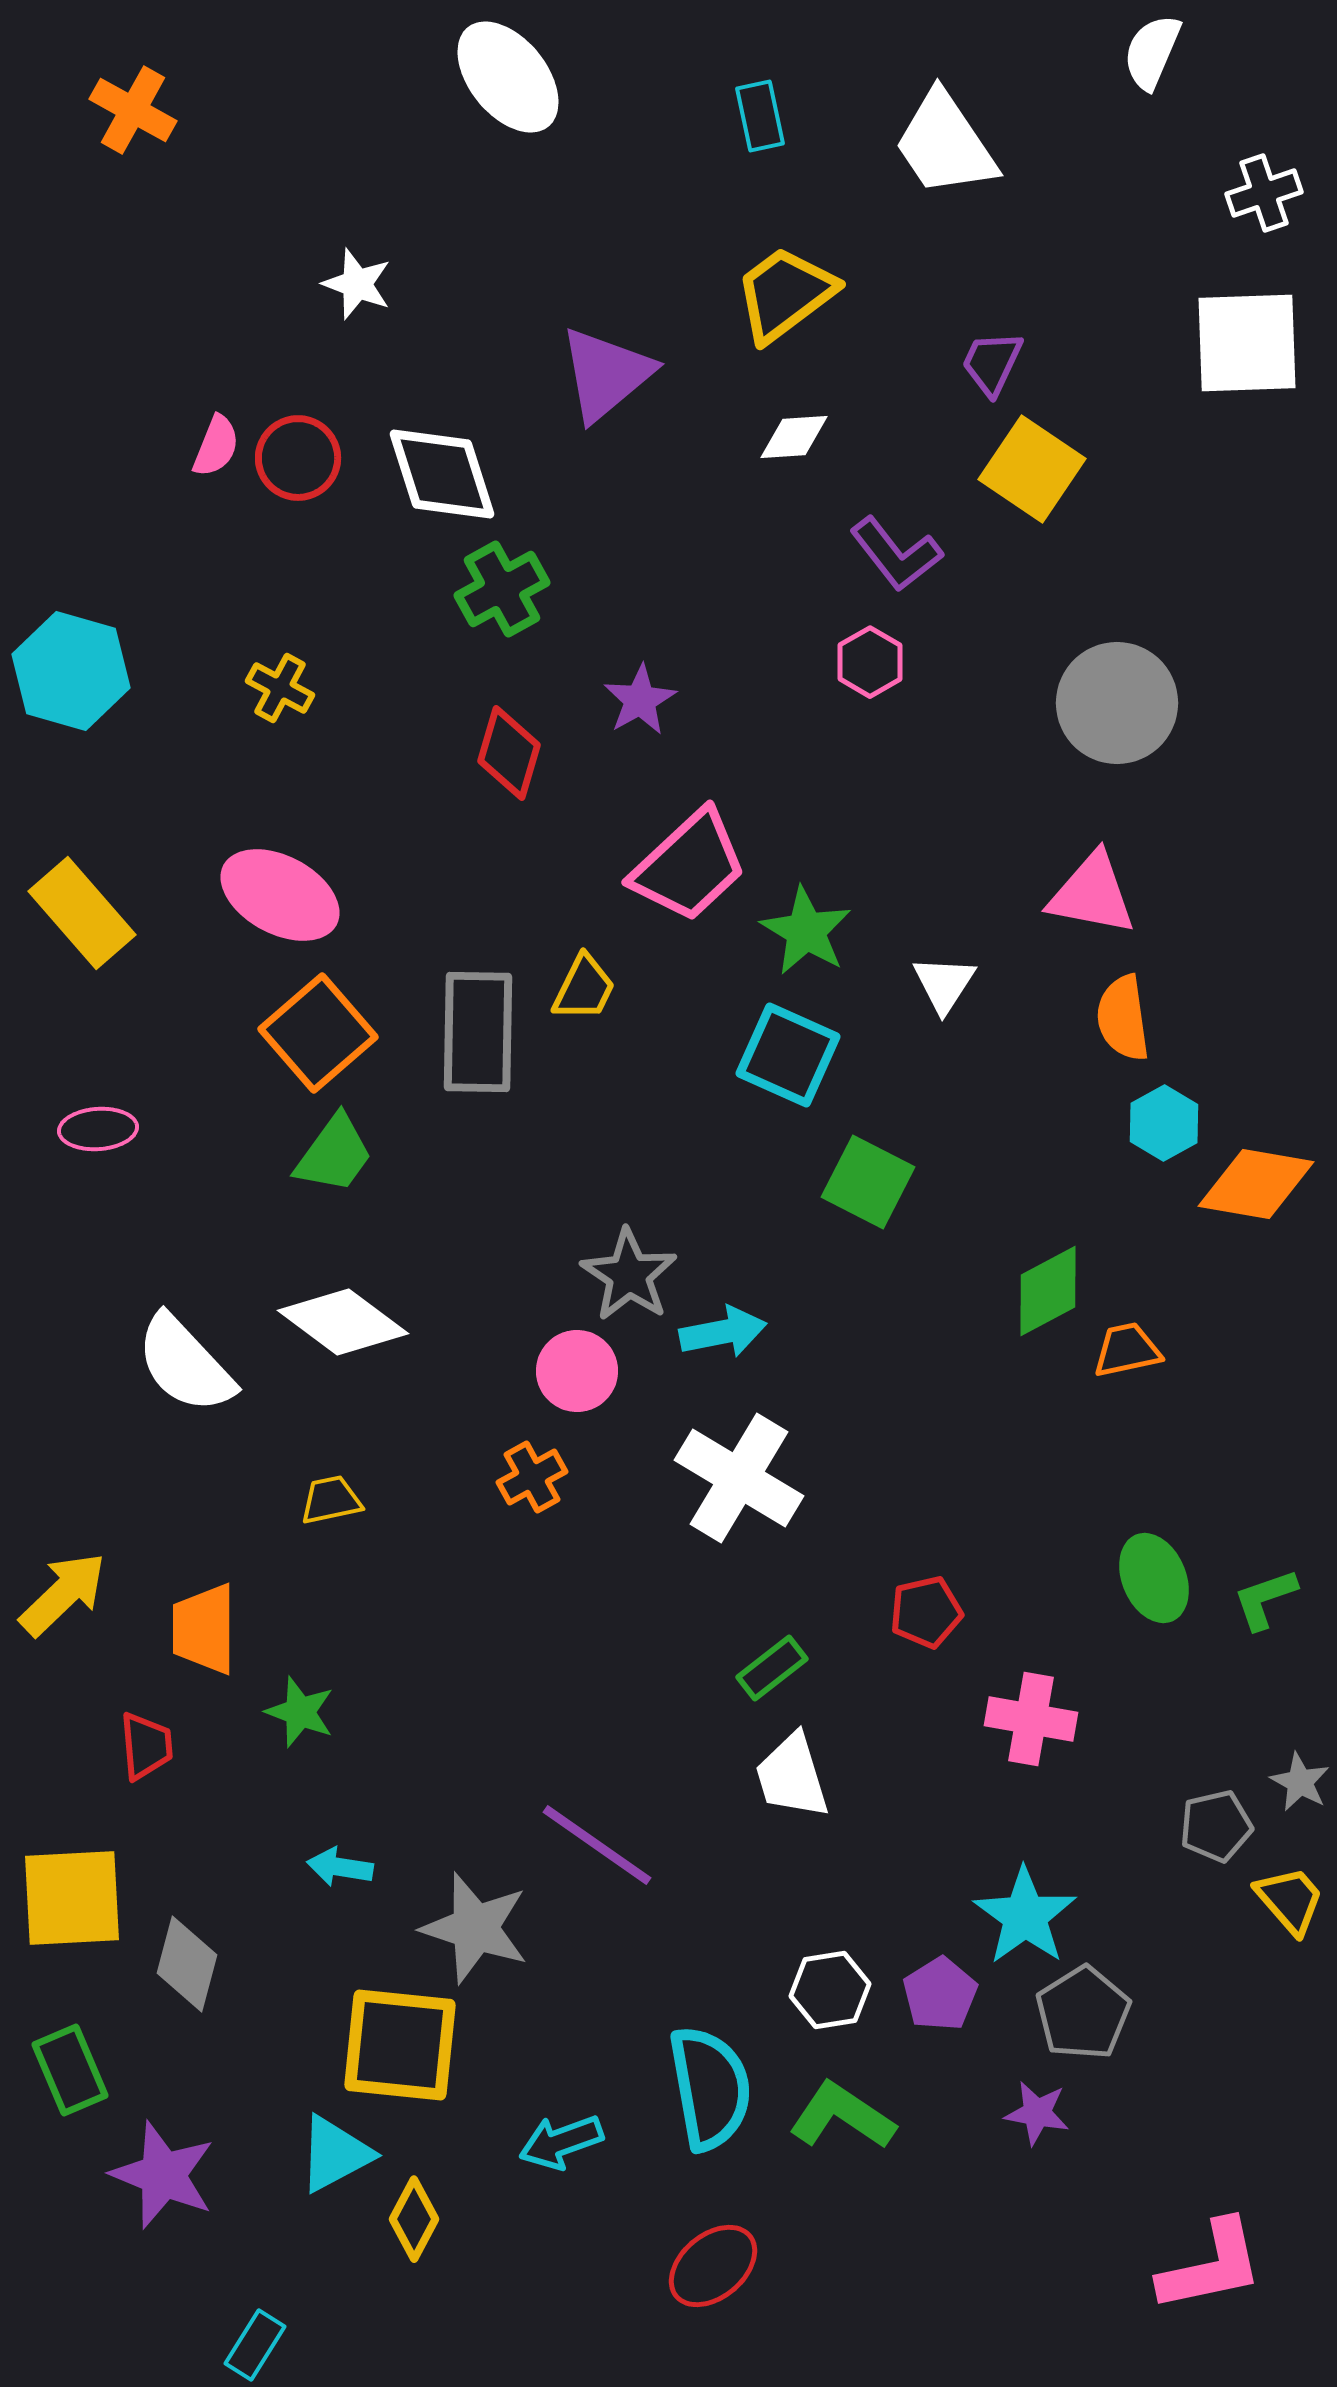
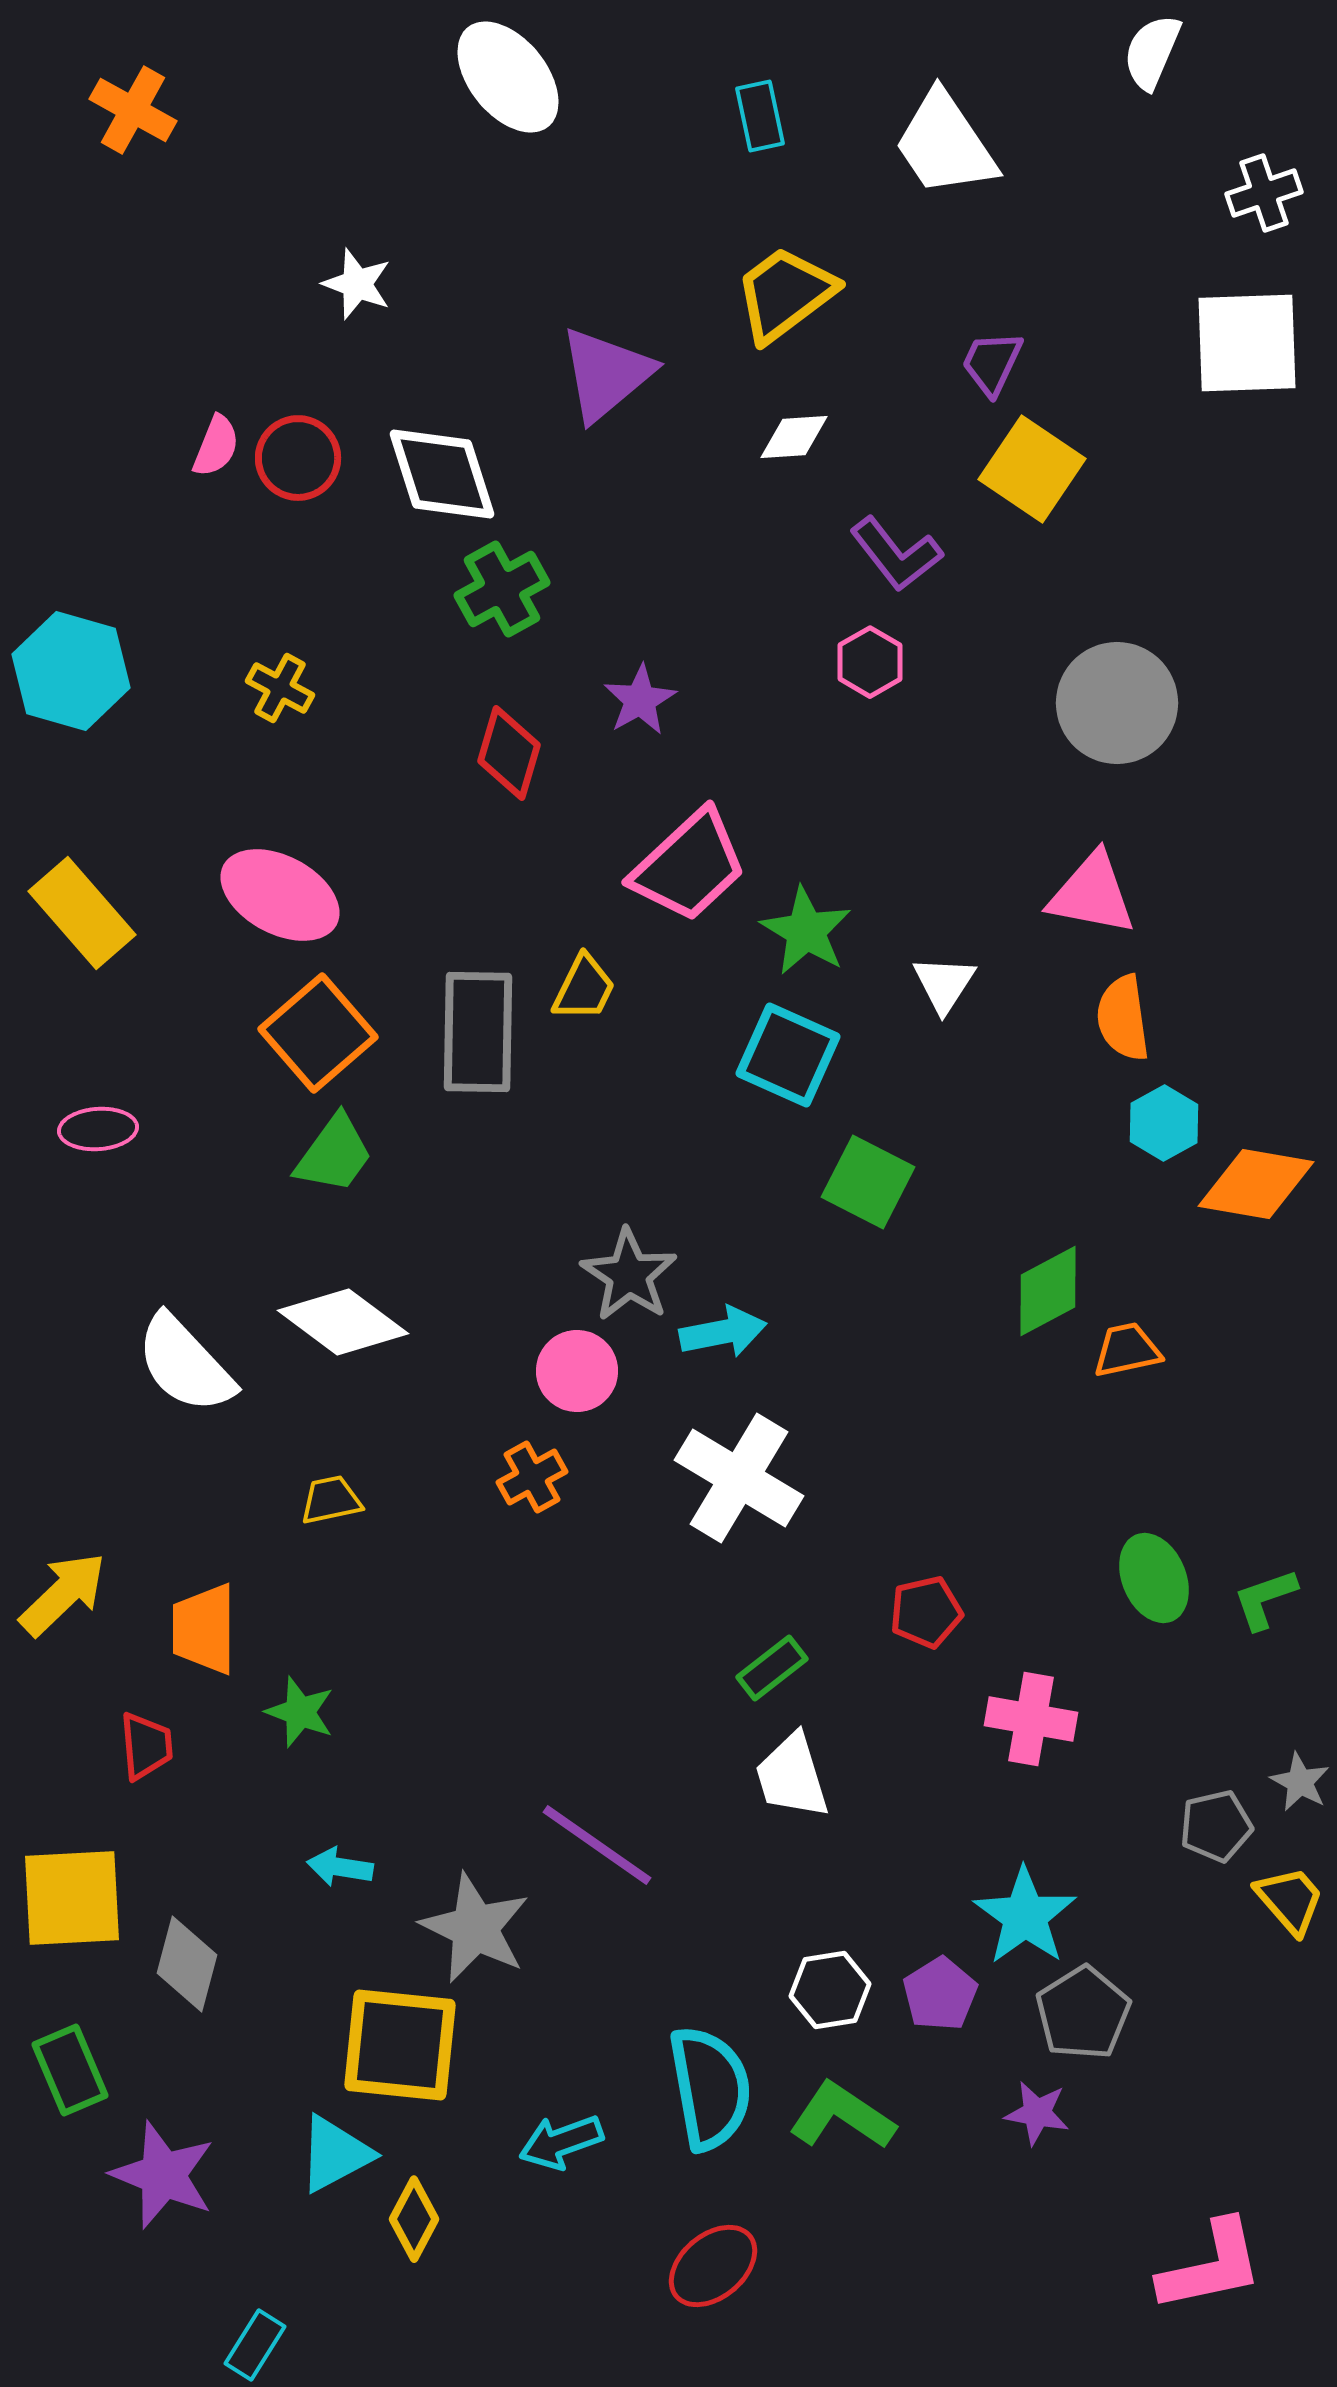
gray star at (475, 1928): rotated 8 degrees clockwise
